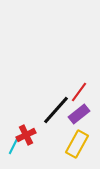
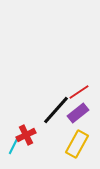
red line: rotated 20 degrees clockwise
purple rectangle: moved 1 px left, 1 px up
